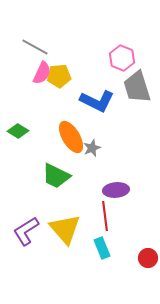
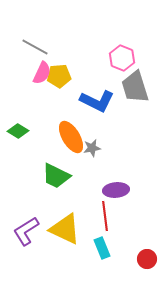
gray trapezoid: moved 2 px left
gray star: rotated 12 degrees clockwise
yellow triangle: rotated 24 degrees counterclockwise
red circle: moved 1 px left, 1 px down
